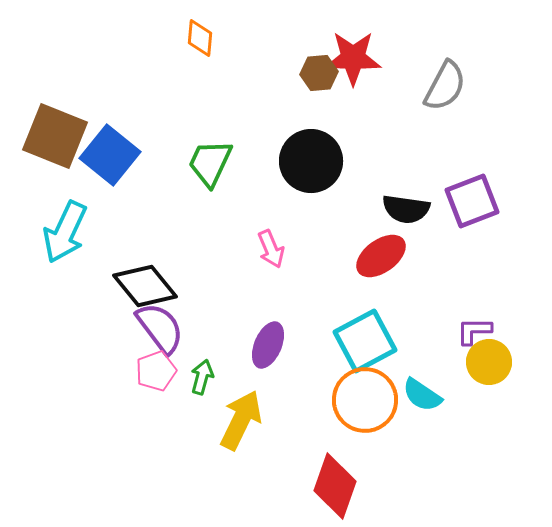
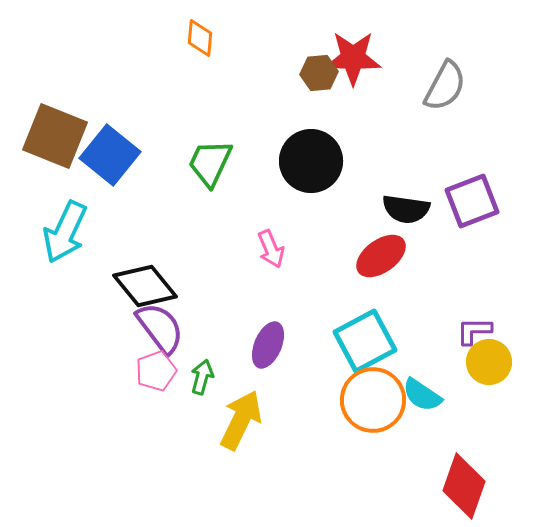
orange circle: moved 8 px right
red diamond: moved 129 px right
